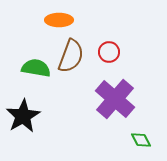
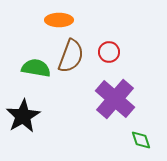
green diamond: rotated 10 degrees clockwise
